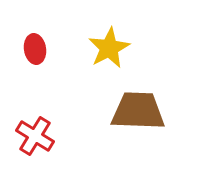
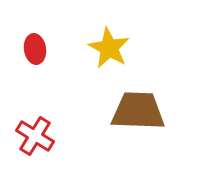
yellow star: rotated 15 degrees counterclockwise
